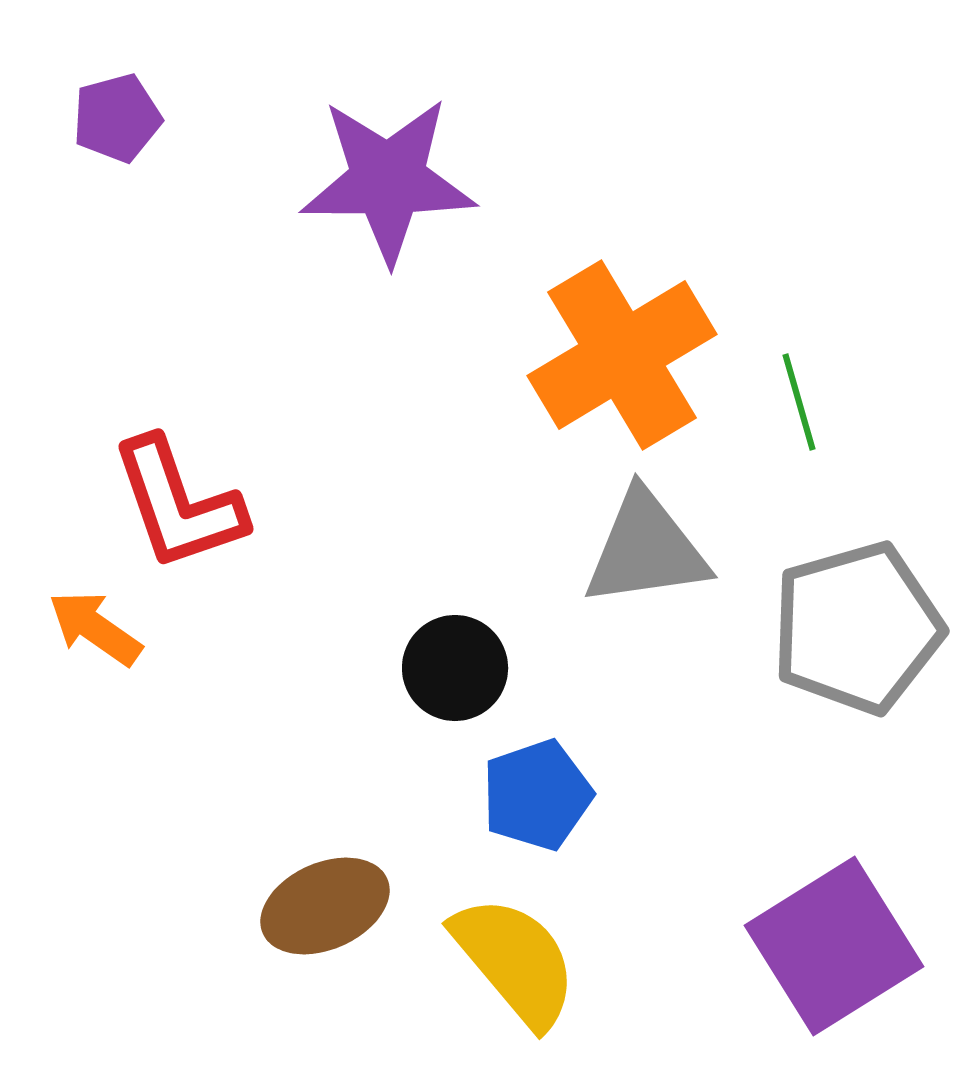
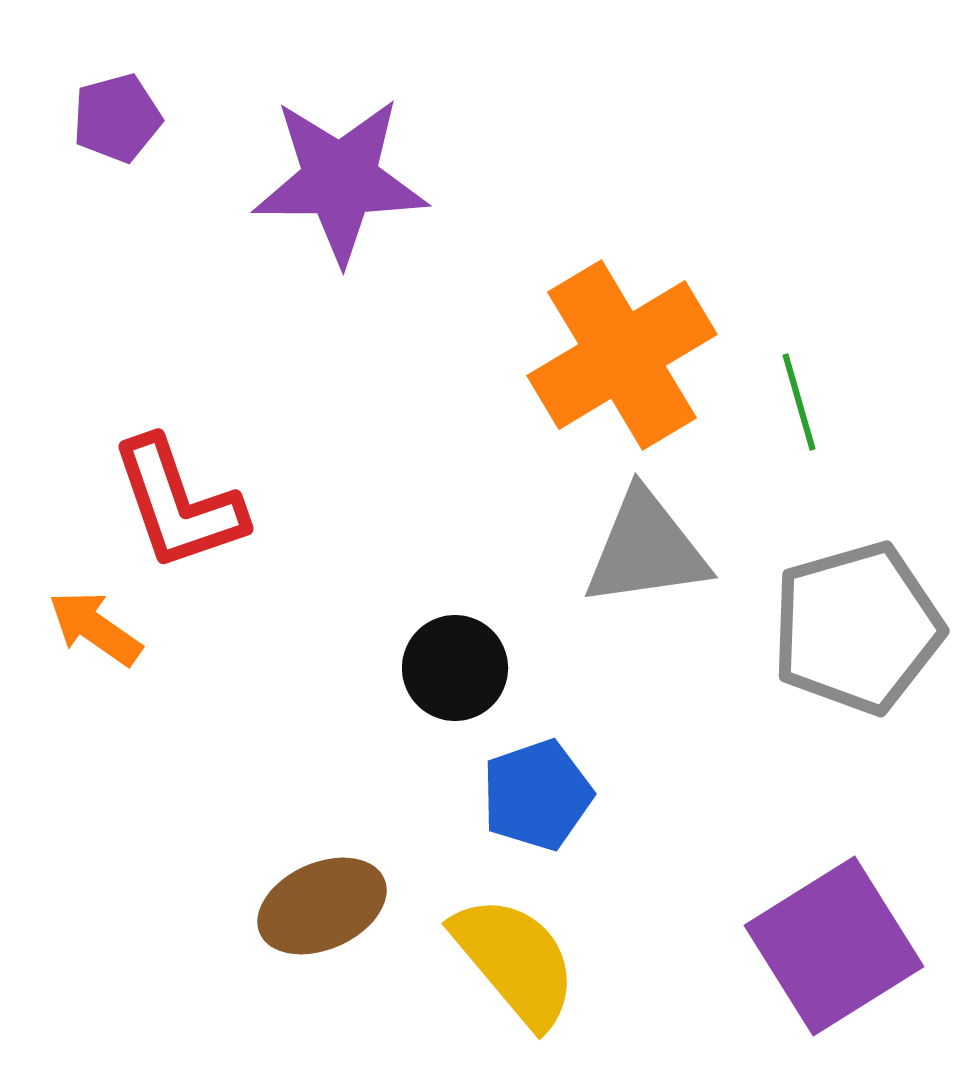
purple star: moved 48 px left
brown ellipse: moved 3 px left
